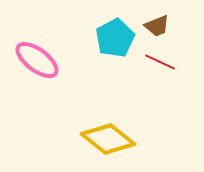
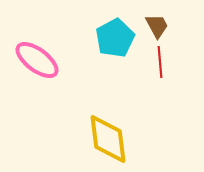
brown trapezoid: rotated 96 degrees counterclockwise
red line: rotated 60 degrees clockwise
yellow diamond: rotated 44 degrees clockwise
